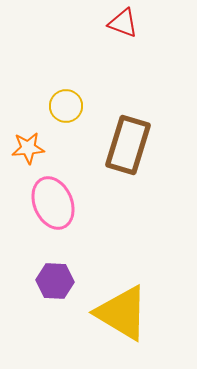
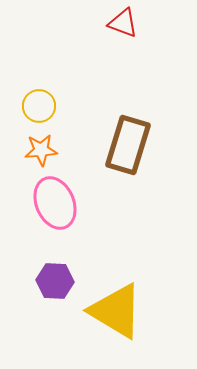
yellow circle: moved 27 px left
orange star: moved 13 px right, 2 px down
pink ellipse: moved 2 px right
yellow triangle: moved 6 px left, 2 px up
